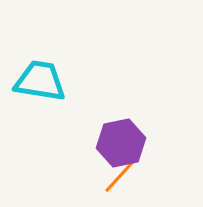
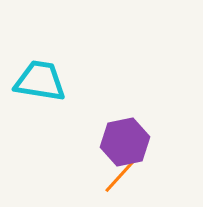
purple hexagon: moved 4 px right, 1 px up
